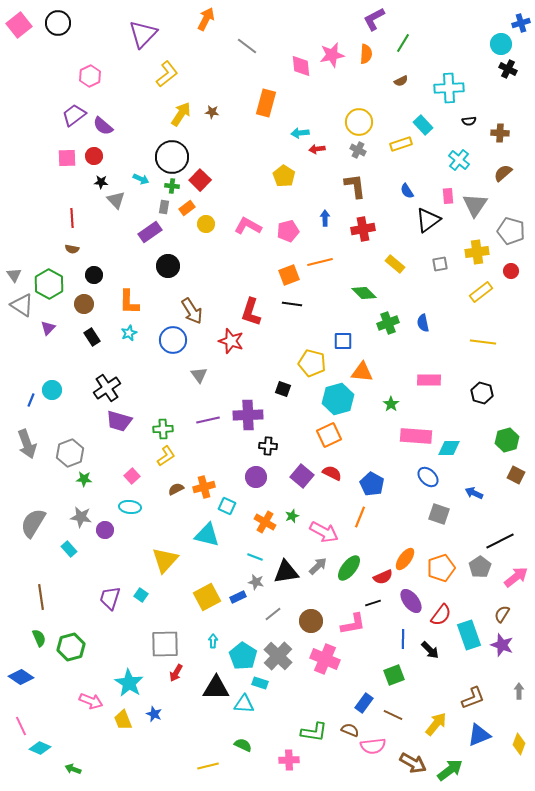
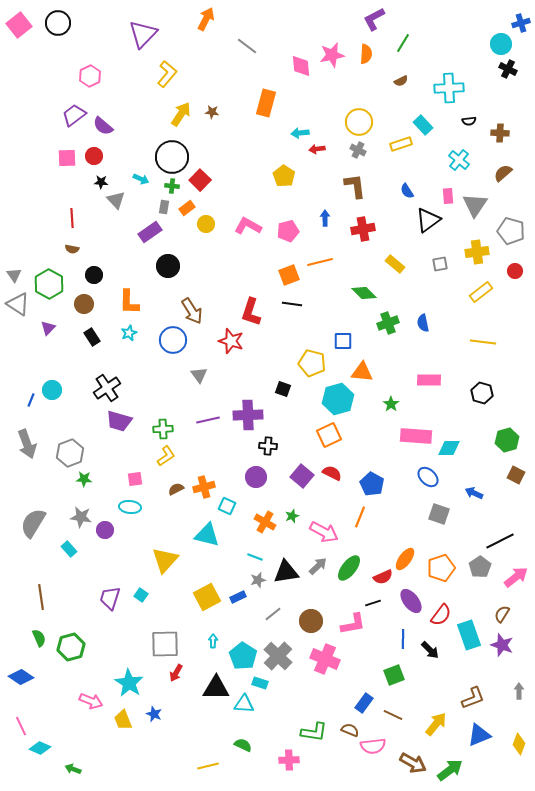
yellow L-shape at (167, 74): rotated 12 degrees counterclockwise
red circle at (511, 271): moved 4 px right
gray triangle at (22, 305): moved 4 px left, 1 px up
pink square at (132, 476): moved 3 px right, 3 px down; rotated 35 degrees clockwise
gray star at (256, 582): moved 2 px right, 2 px up; rotated 28 degrees counterclockwise
